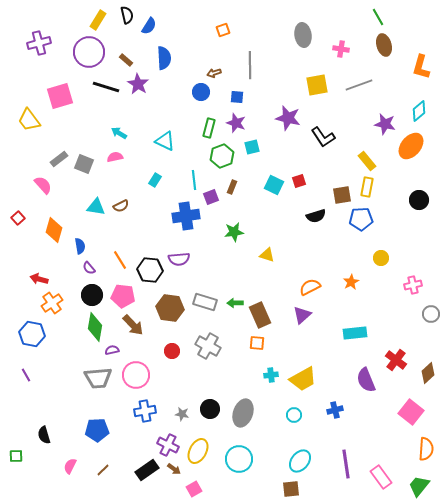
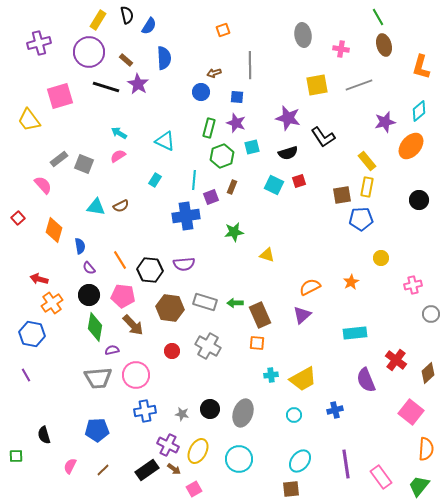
purple star at (385, 124): moved 2 px up; rotated 25 degrees counterclockwise
pink semicircle at (115, 157): moved 3 px right, 1 px up; rotated 21 degrees counterclockwise
cyan line at (194, 180): rotated 12 degrees clockwise
black semicircle at (316, 216): moved 28 px left, 63 px up
purple semicircle at (179, 259): moved 5 px right, 5 px down
black circle at (92, 295): moved 3 px left
